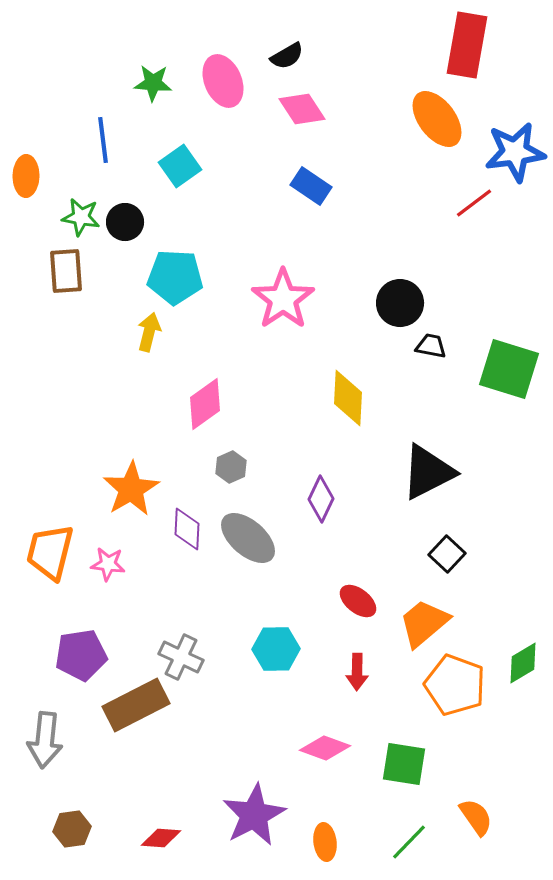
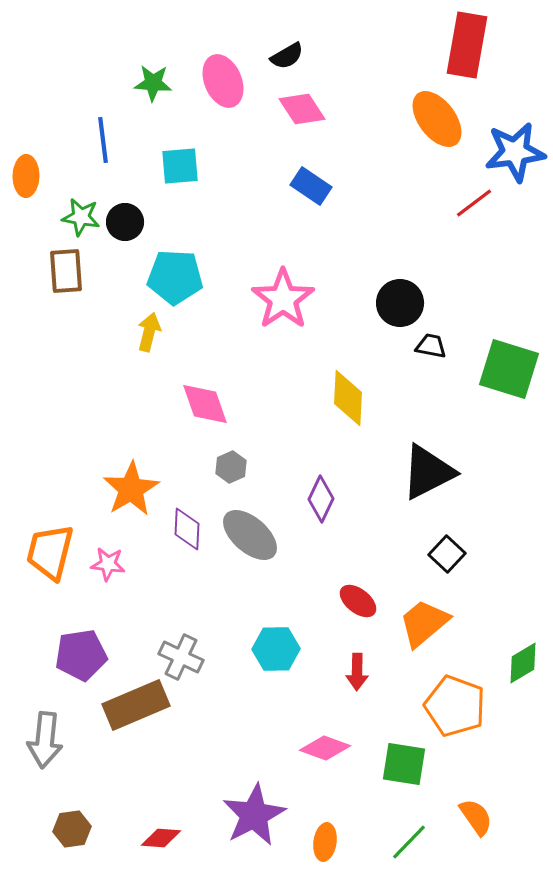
cyan square at (180, 166): rotated 30 degrees clockwise
pink diamond at (205, 404): rotated 74 degrees counterclockwise
gray ellipse at (248, 538): moved 2 px right, 3 px up
orange pentagon at (455, 685): moved 21 px down
brown rectangle at (136, 705): rotated 4 degrees clockwise
orange ellipse at (325, 842): rotated 15 degrees clockwise
